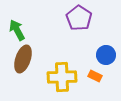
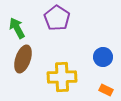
purple pentagon: moved 22 px left
green arrow: moved 2 px up
blue circle: moved 3 px left, 2 px down
orange rectangle: moved 11 px right, 14 px down
